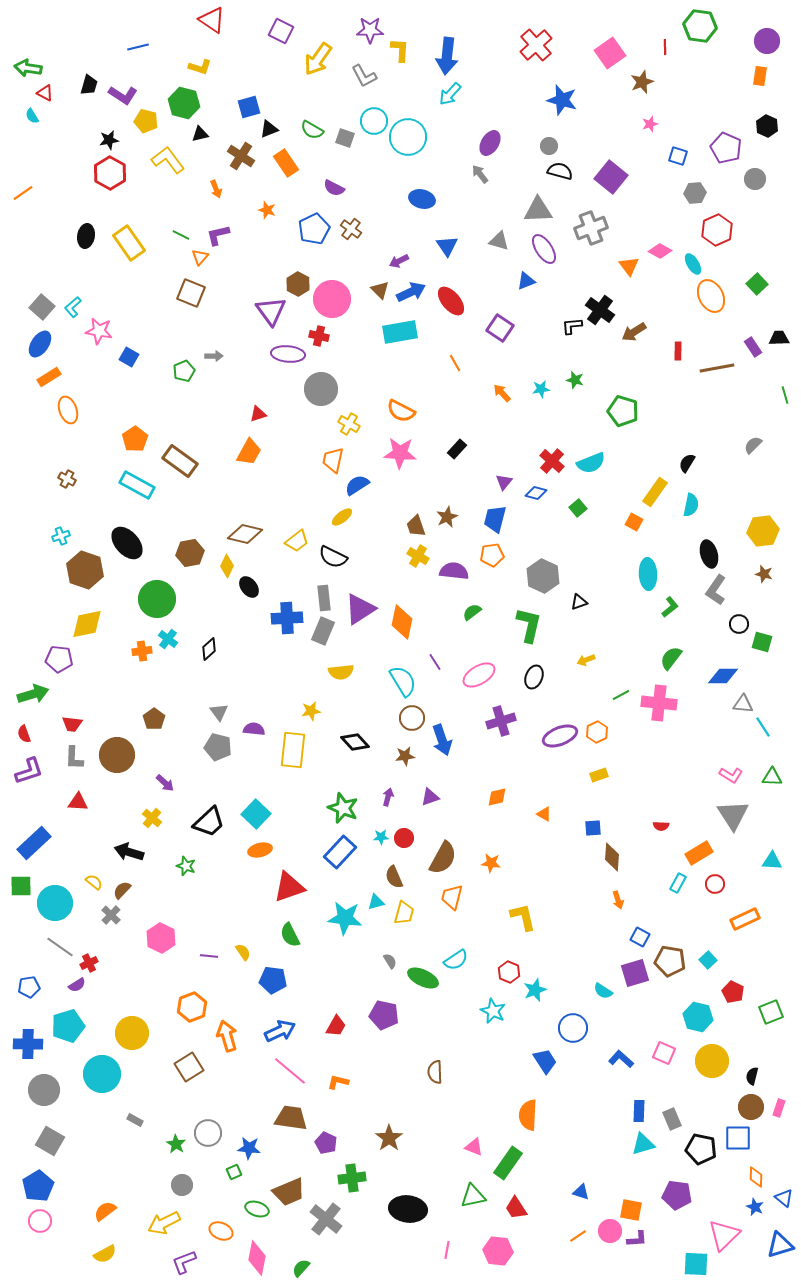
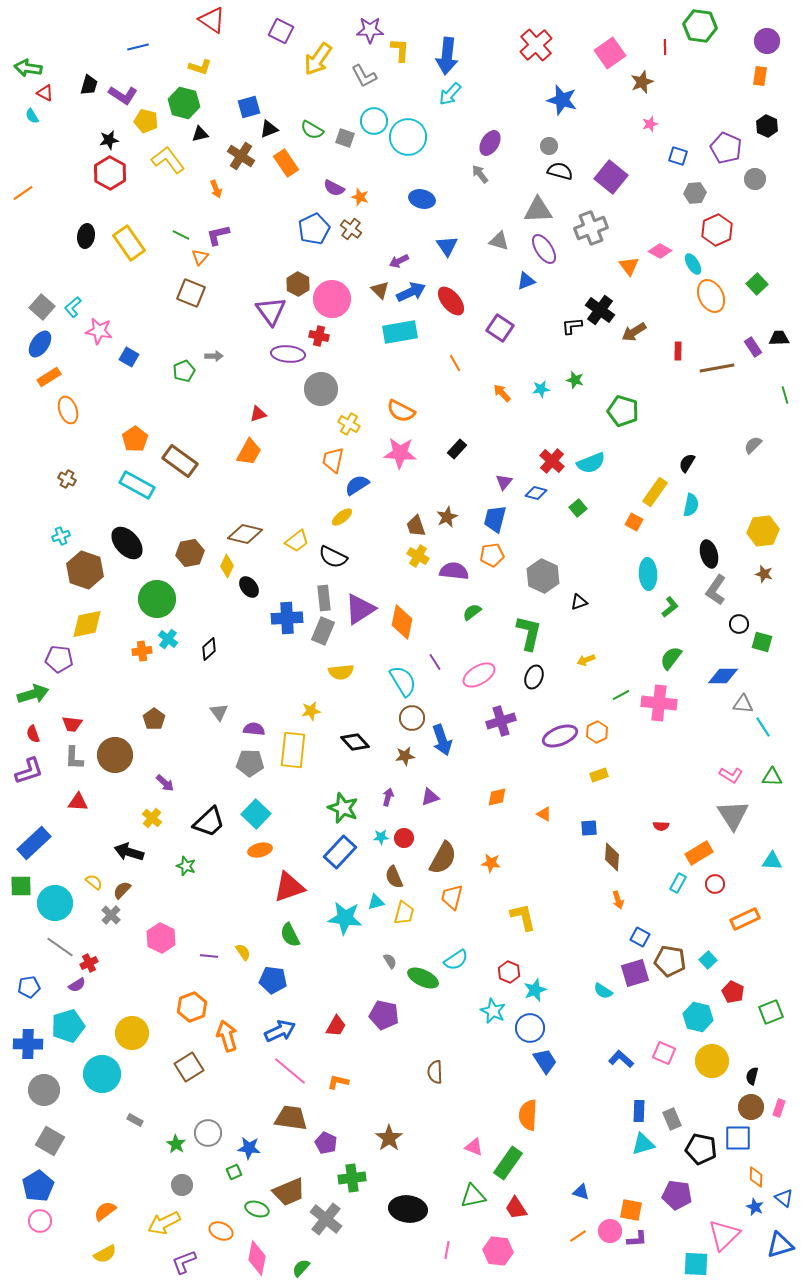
orange star at (267, 210): moved 93 px right, 13 px up
green L-shape at (529, 625): moved 8 px down
red semicircle at (24, 734): moved 9 px right
gray pentagon at (218, 747): moved 32 px right, 16 px down; rotated 12 degrees counterclockwise
brown circle at (117, 755): moved 2 px left
blue square at (593, 828): moved 4 px left
blue circle at (573, 1028): moved 43 px left
